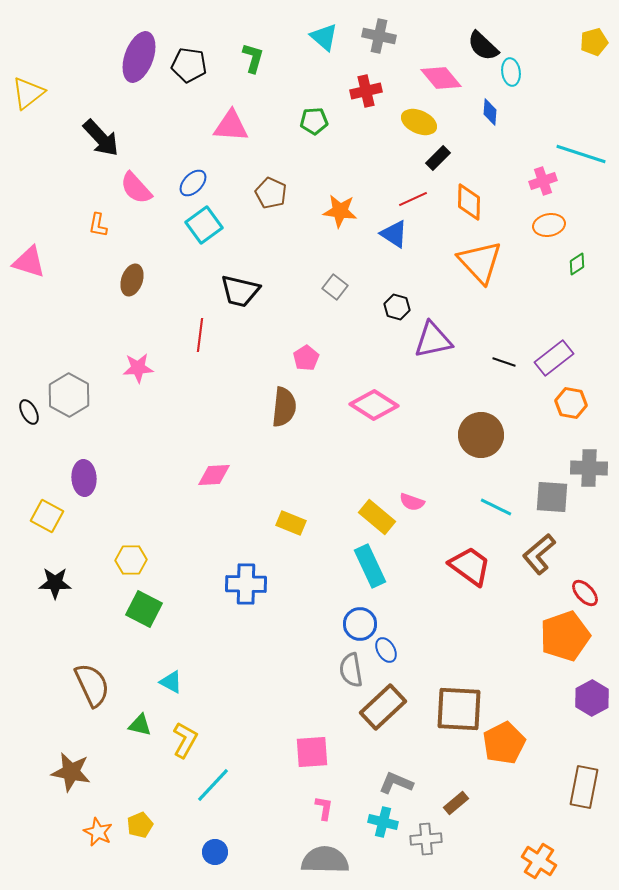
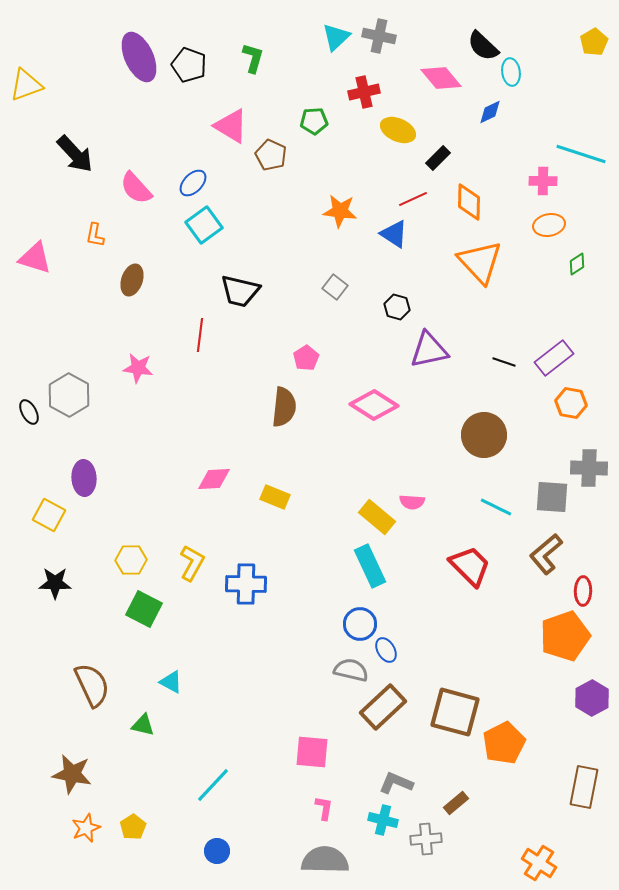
cyan triangle at (324, 37): moved 12 px right; rotated 36 degrees clockwise
yellow pentagon at (594, 42): rotated 16 degrees counterclockwise
purple ellipse at (139, 57): rotated 45 degrees counterclockwise
black pentagon at (189, 65): rotated 12 degrees clockwise
red cross at (366, 91): moved 2 px left, 1 px down
yellow triangle at (28, 93): moved 2 px left, 8 px up; rotated 18 degrees clockwise
blue diamond at (490, 112): rotated 60 degrees clockwise
yellow ellipse at (419, 122): moved 21 px left, 8 px down
pink triangle at (231, 126): rotated 27 degrees clockwise
black arrow at (101, 138): moved 26 px left, 16 px down
pink cross at (543, 181): rotated 20 degrees clockwise
brown pentagon at (271, 193): moved 38 px up
orange L-shape at (98, 225): moved 3 px left, 10 px down
pink triangle at (29, 262): moved 6 px right, 4 px up
purple triangle at (433, 340): moved 4 px left, 10 px down
pink star at (138, 368): rotated 12 degrees clockwise
brown circle at (481, 435): moved 3 px right
pink diamond at (214, 475): moved 4 px down
pink semicircle at (412, 502): rotated 15 degrees counterclockwise
yellow square at (47, 516): moved 2 px right, 1 px up
yellow rectangle at (291, 523): moved 16 px left, 26 px up
brown L-shape at (539, 554): moved 7 px right
red trapezoid at (470, 566): rotated 9 degrees clockwise
red ellipse at (585, 593): moved 2 px left, 2 px up; rotated 44 degrees clockwise
gray semicircle at (351, 670): rotated 112 degrees clockwise
brown square at (459, 709): moved 4 px left, 3 px down; rotated 12 degrees clockwise
green triangle at (140, 725): moved 3 px right
yellow L-shape at (185, 740): moved 7 px right, 177 px up
pink square at (312, 752): rotated 9 degrees clockwise
brown star at (71, 772): moved 1 px right, 2 px down
cyan cross at (383, 822): moved 2 px up
yellow pentagon at (140, 825): moved 7 px left, 2 px down; rotated 10 degrees counterclockwise
orange star at (98, 832): moved 12 px left, 4 px up; rotated 24 degrees clockwise
blue circle at (215, 852): moved 2 px right, 1 px up
orange cross at (539, 861): moved 2 px down
